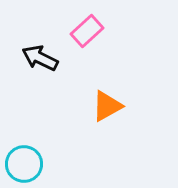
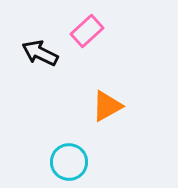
black arrow: moved 5 px up
cyan circle: moved 45 px right, 2 px up
